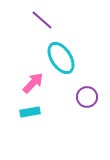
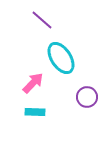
cyan rectangle: moved 5 px right; rotated 12 degrees clockwise
